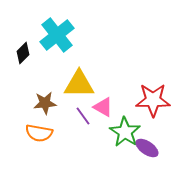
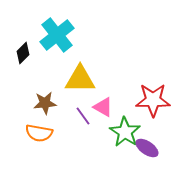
yellow triangle: moved 1 px right, 5 px up
